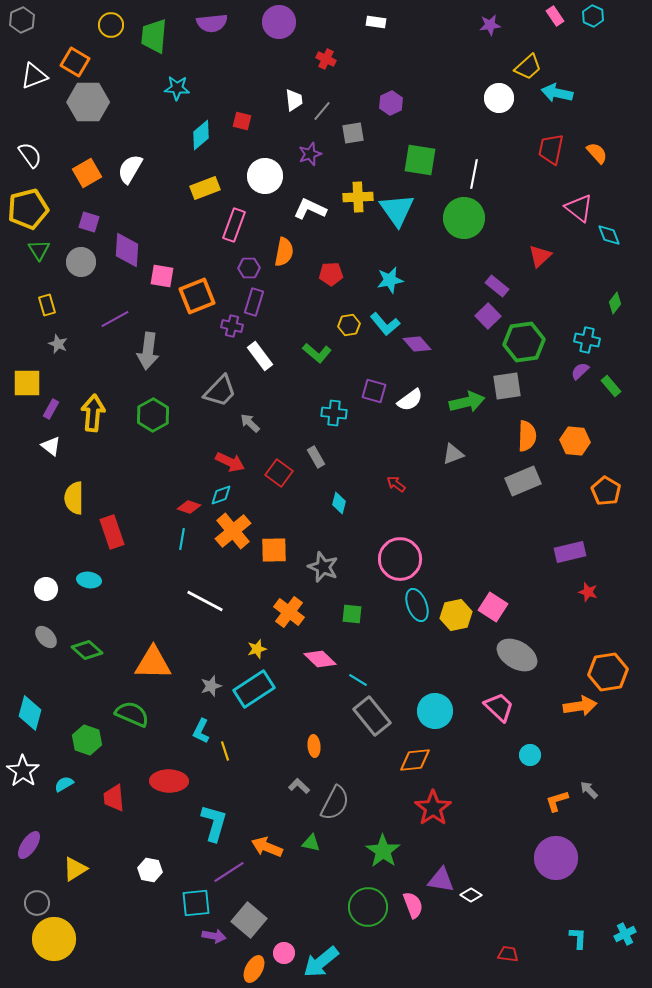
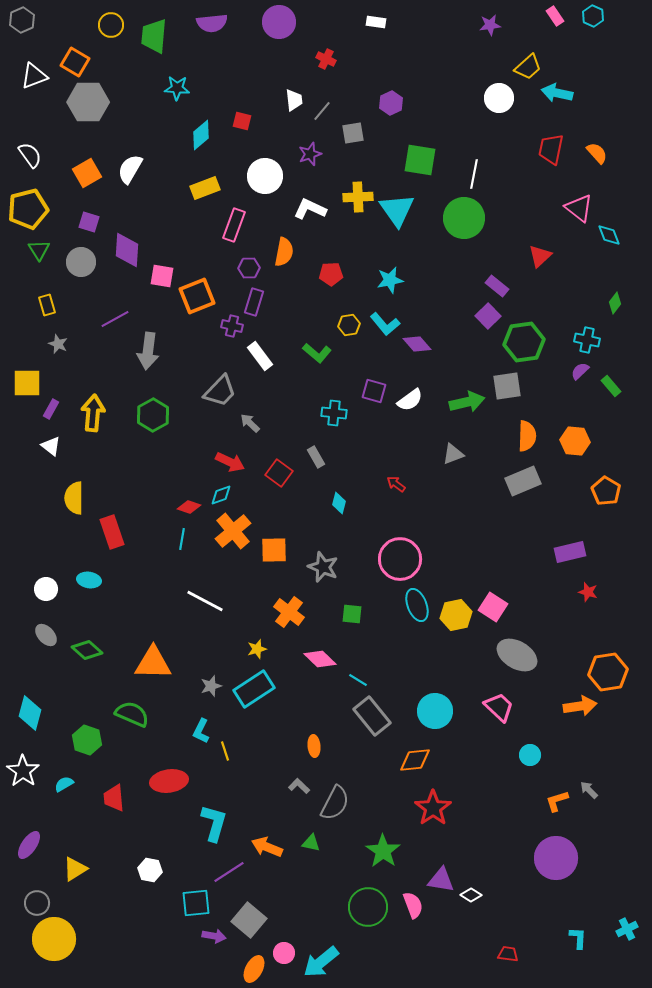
gray ellipse at (46, 637): moved 2 px up
red ellipse at (169, 781): rotated 9 degrees counterclockwise
cyan cross at (625, 934): moved 2 px right, 5 px up
